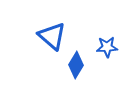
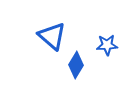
blue star: moved 2 px up
